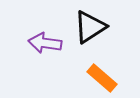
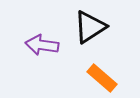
purple arrow: moved 3 px left, 2 px down
